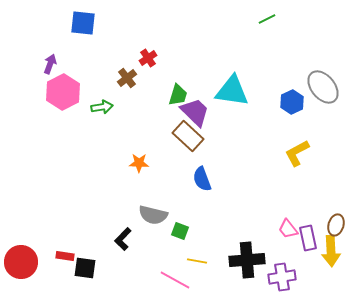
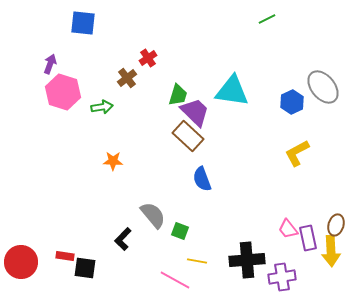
pink hexagon: rotated 16 degrees counterclockwise
orange star: moved 26 px left, 2 px up
gray semicircle: rotated 144 degrees counterclockwise
